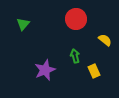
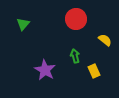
purple star: rotated 20 degrees counterclockwise
